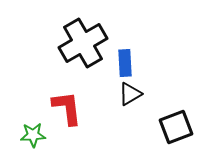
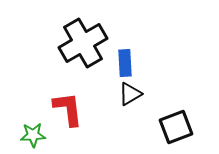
red L-shape: moved 1 px right, 1 px down
